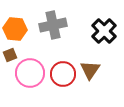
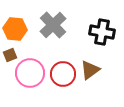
gray cross: rotated 32 degrees counterclockwise
black cross: moved 2 px left, 1 px down; rotated 35 degrees counterclockwise
brown triangle: rotated 20 degrees clockwise
